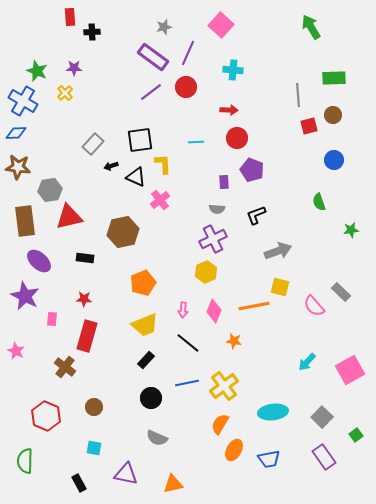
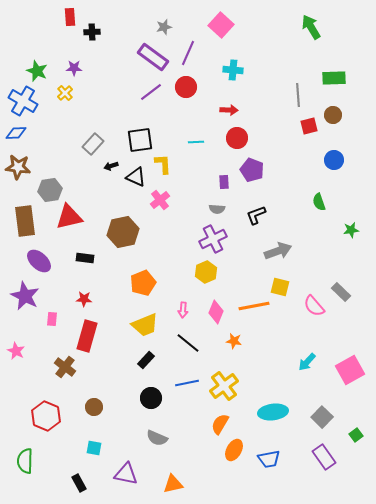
pink diamond at (214, 311): moved 2 px right, 1 px down
